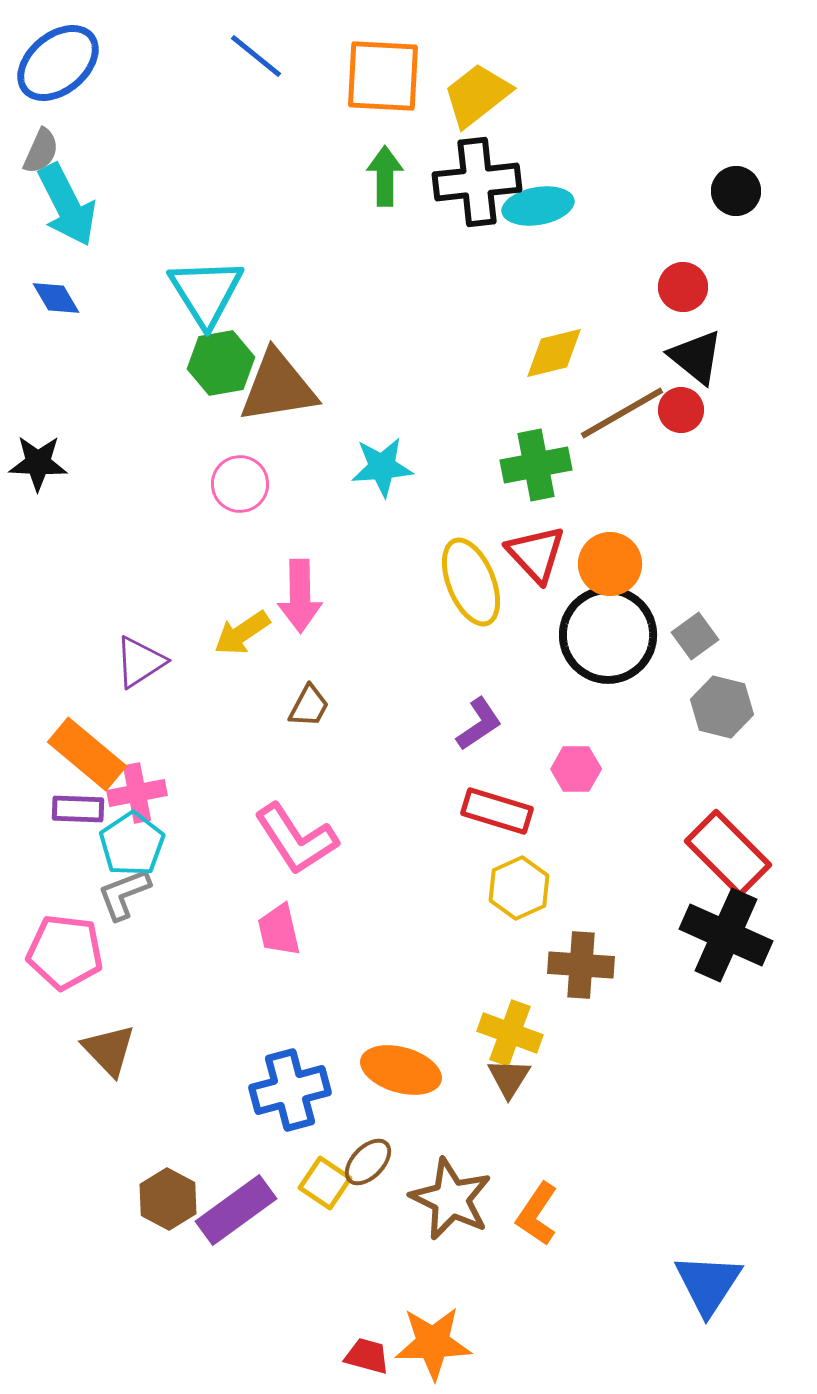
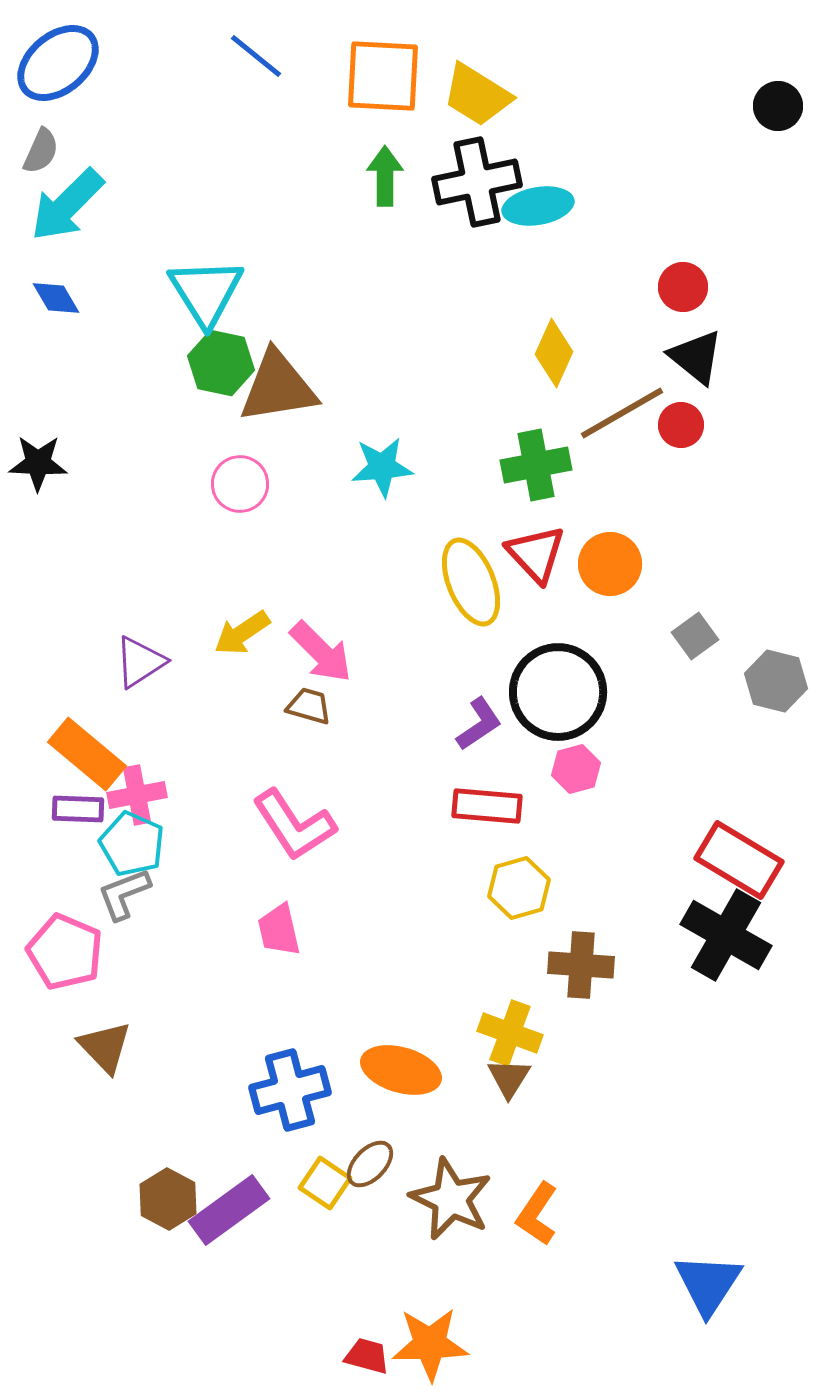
yellow trapezoid at (477, 95): rotated 110 degrees counterclockwise
black cross at (477, 182): rotated 6 degrees counterclockwise
black circle at (736, 191): moved 42 px right, 85 px up
cyan arrow at (67, 205): rotated 72 degrees clockwise
yellow diamond at (554, 353): rotated 52 degrees counterclockwise
green hexagon at (221, 363): rotated 22 degrees clockwise
red circle at (681, 410): moved 15 px down
pink arrow at (300, 596): moved 21 px right, 56 px down; rotated 44 degrees counterclockwise
black circle at (608, 635): moved 50 px left, 57 px down
brown trapezoid at (309, 706): rotated 102 degrees counterclockwise
gray hexagon at (722, 707): moved 54 px right, 26 px up
pink hexagon at (576, 769): rotated 15 degrees counterclockwise
pink cross at (137, 793): moved 2 px down
red rectangle at (497, 811): moved 10 px left, 5 px up; rotated 12 degrees counterclockwise
pink L-shape at (296, 839): moved 2 px left, 14 px up
cyan pentagon at (132, 844): rotated 14 degrees counterclockwise
red rectangle at (728, 853): moved 11 px right, 7 px down; rotated 14 degrees counterclockwise
yellow hexagon at (519, 888): rotated 8 degrees clockwise
black cross at (726, 935): rotated 6 degrees clockwise
pink pentagon at (65, 952): rotated 16 degrees clockwise
brown triangle at (109, 1050): moved 4 px left, 3 px up
brown ellipse at (368, 1162): moved 2 px right, 2 px down
purple rectangle at (236, 1210): moved 7 px left
orange star at (433, 1343): moved 3 px left, 1 px down
